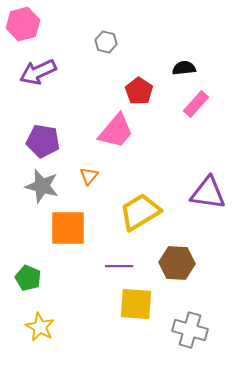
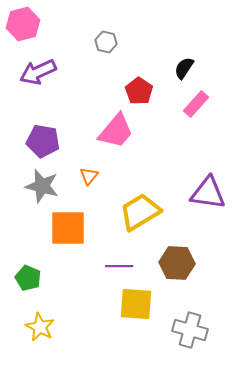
black semicircle: rotated 50 degrees counterclockwise
